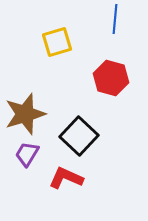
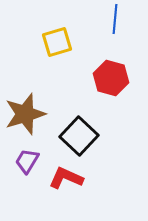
purple trapezoid: moved 7 px down
